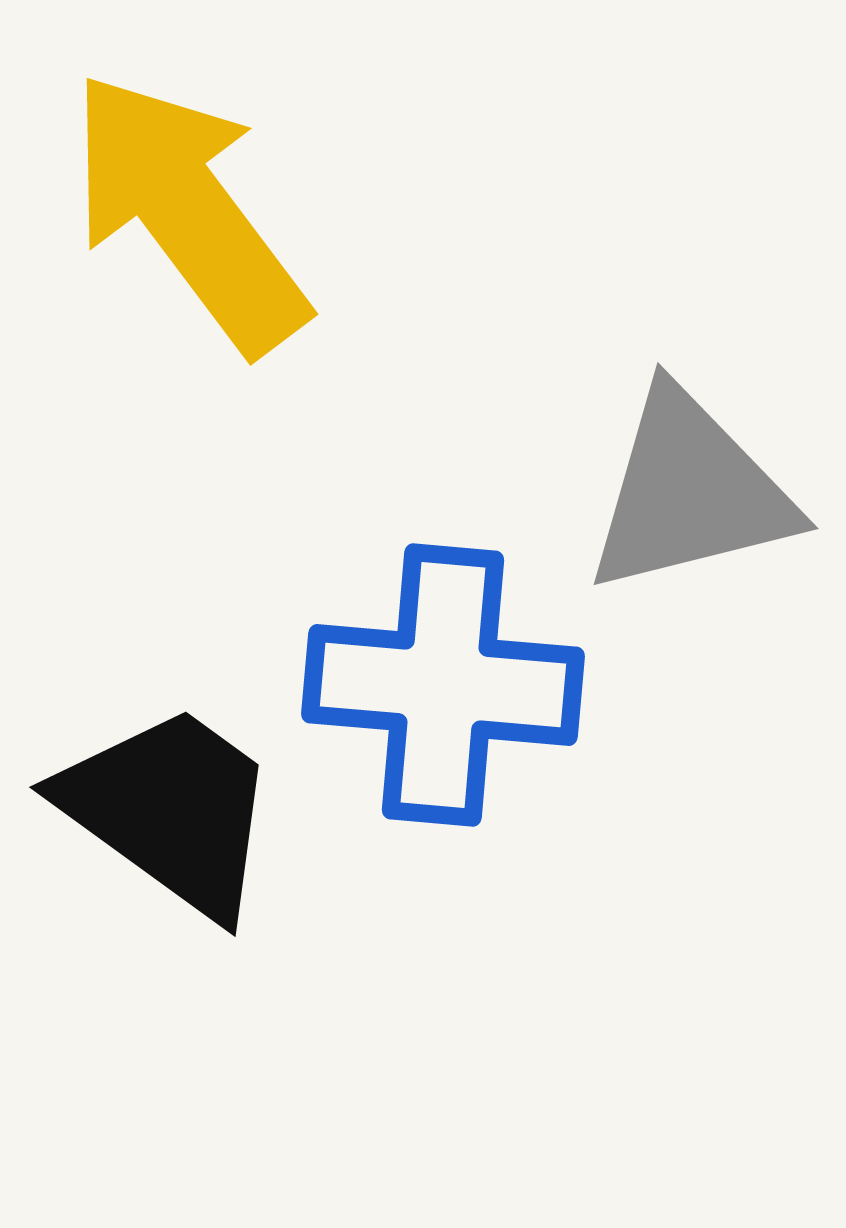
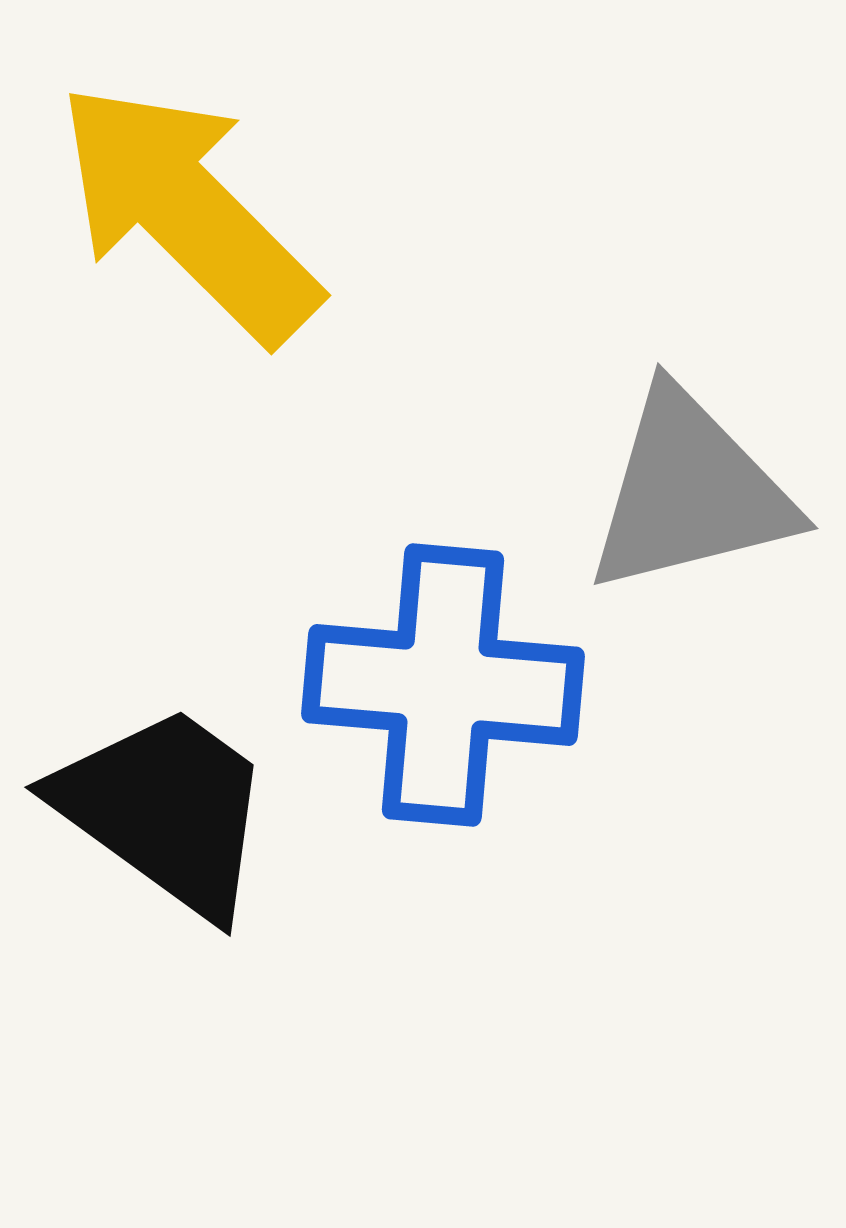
yellow arrow: rotated 8 degrees counterclockwise
black trapezoid: moved 5 px left
